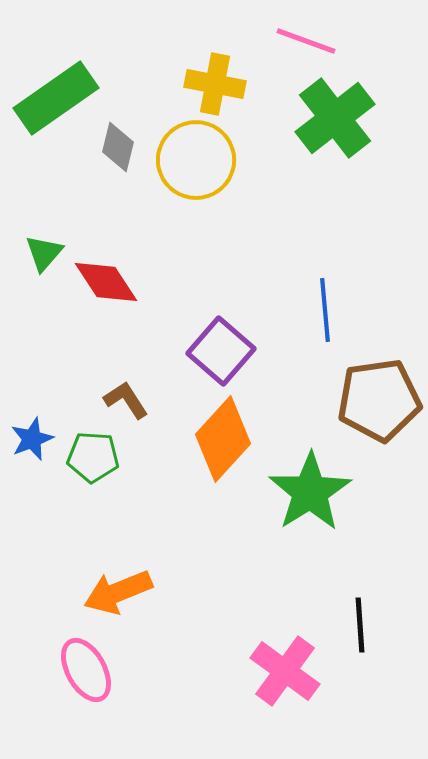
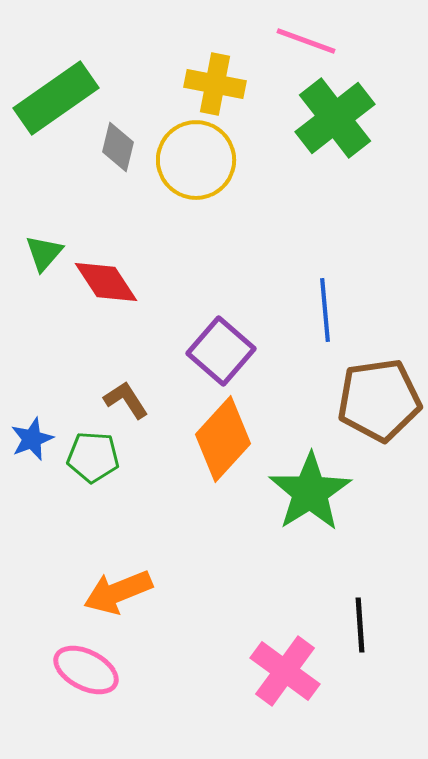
pink ellipse: rotated 34 degrees counterclockwise
